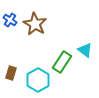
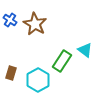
green rectangle: moved 1 px up
